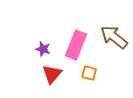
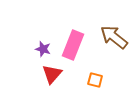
pink rectangle: moved 3 px left
orange square: moved 6 px right, 7 px down
